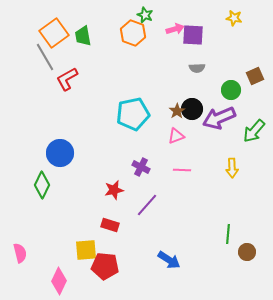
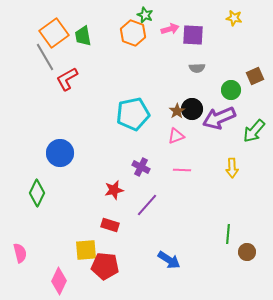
pink arrow: moved 5 px left
green diamond: moved 5 px left, 8 px down
